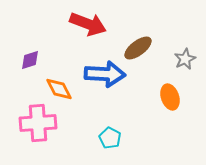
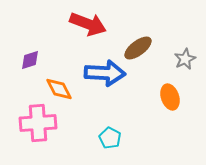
blue arrow: moved 1 px up
